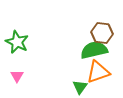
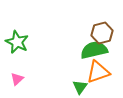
brown hexagon: rotated 20 degrees counterclockwise
pink triangle: moved 3 px down; rotated 16 degrees clockwise
